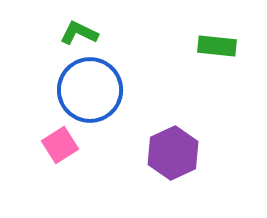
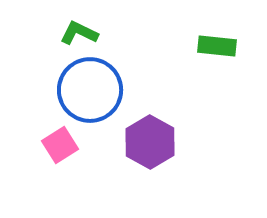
purple hexagon: moved 23 px left, 11 px up; rotated 6 degrees counterclockwise
